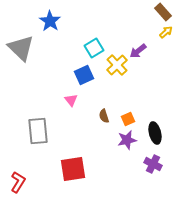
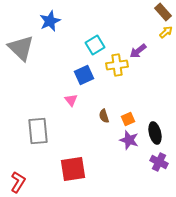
blue star: rotated 15 degrees clockwise
cyan square: moved 1 px right, 3 px up
yellow cross: rotated 35 degrees clockwise
purple star: moved 2 px right; rotated 30 degrees clockwise
purple cross: moved 6 px right, 2 px up
